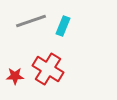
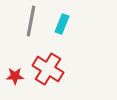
gray line: rotated 60 degrees counterclockwise
cyan rectangle: moved 1 px left, 2 px up
